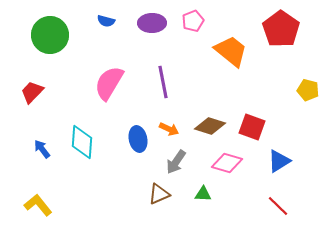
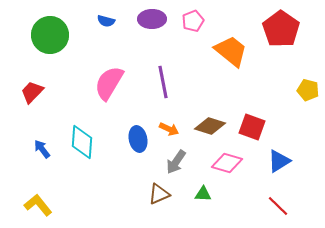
purple ellipse: moved 4 px up
